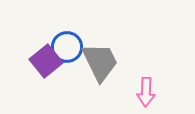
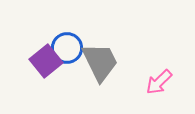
blue circle: moved 1 px down
pink arrow: moved 13 px right, 10 px up; rotated 44 degrees clockwise
